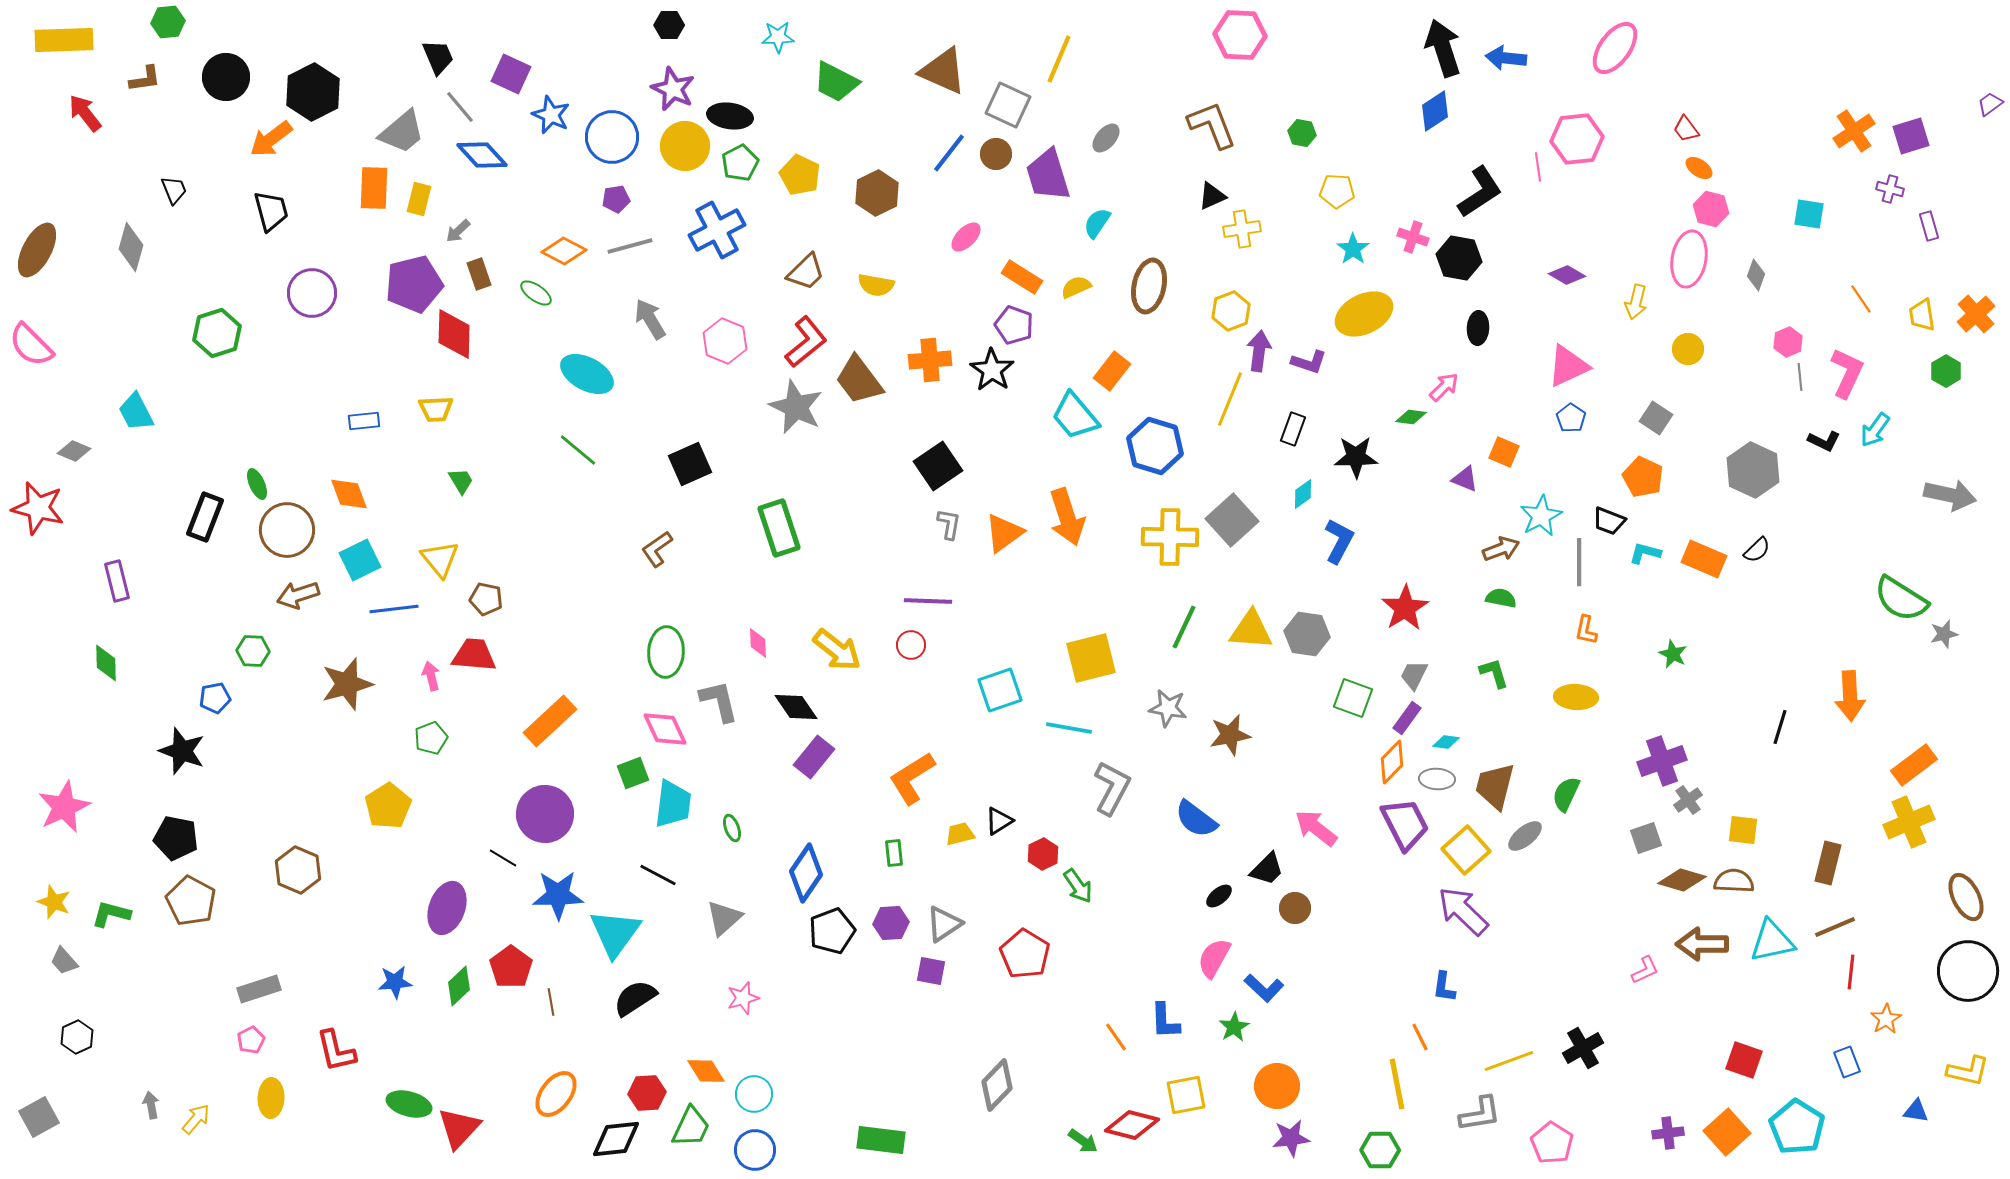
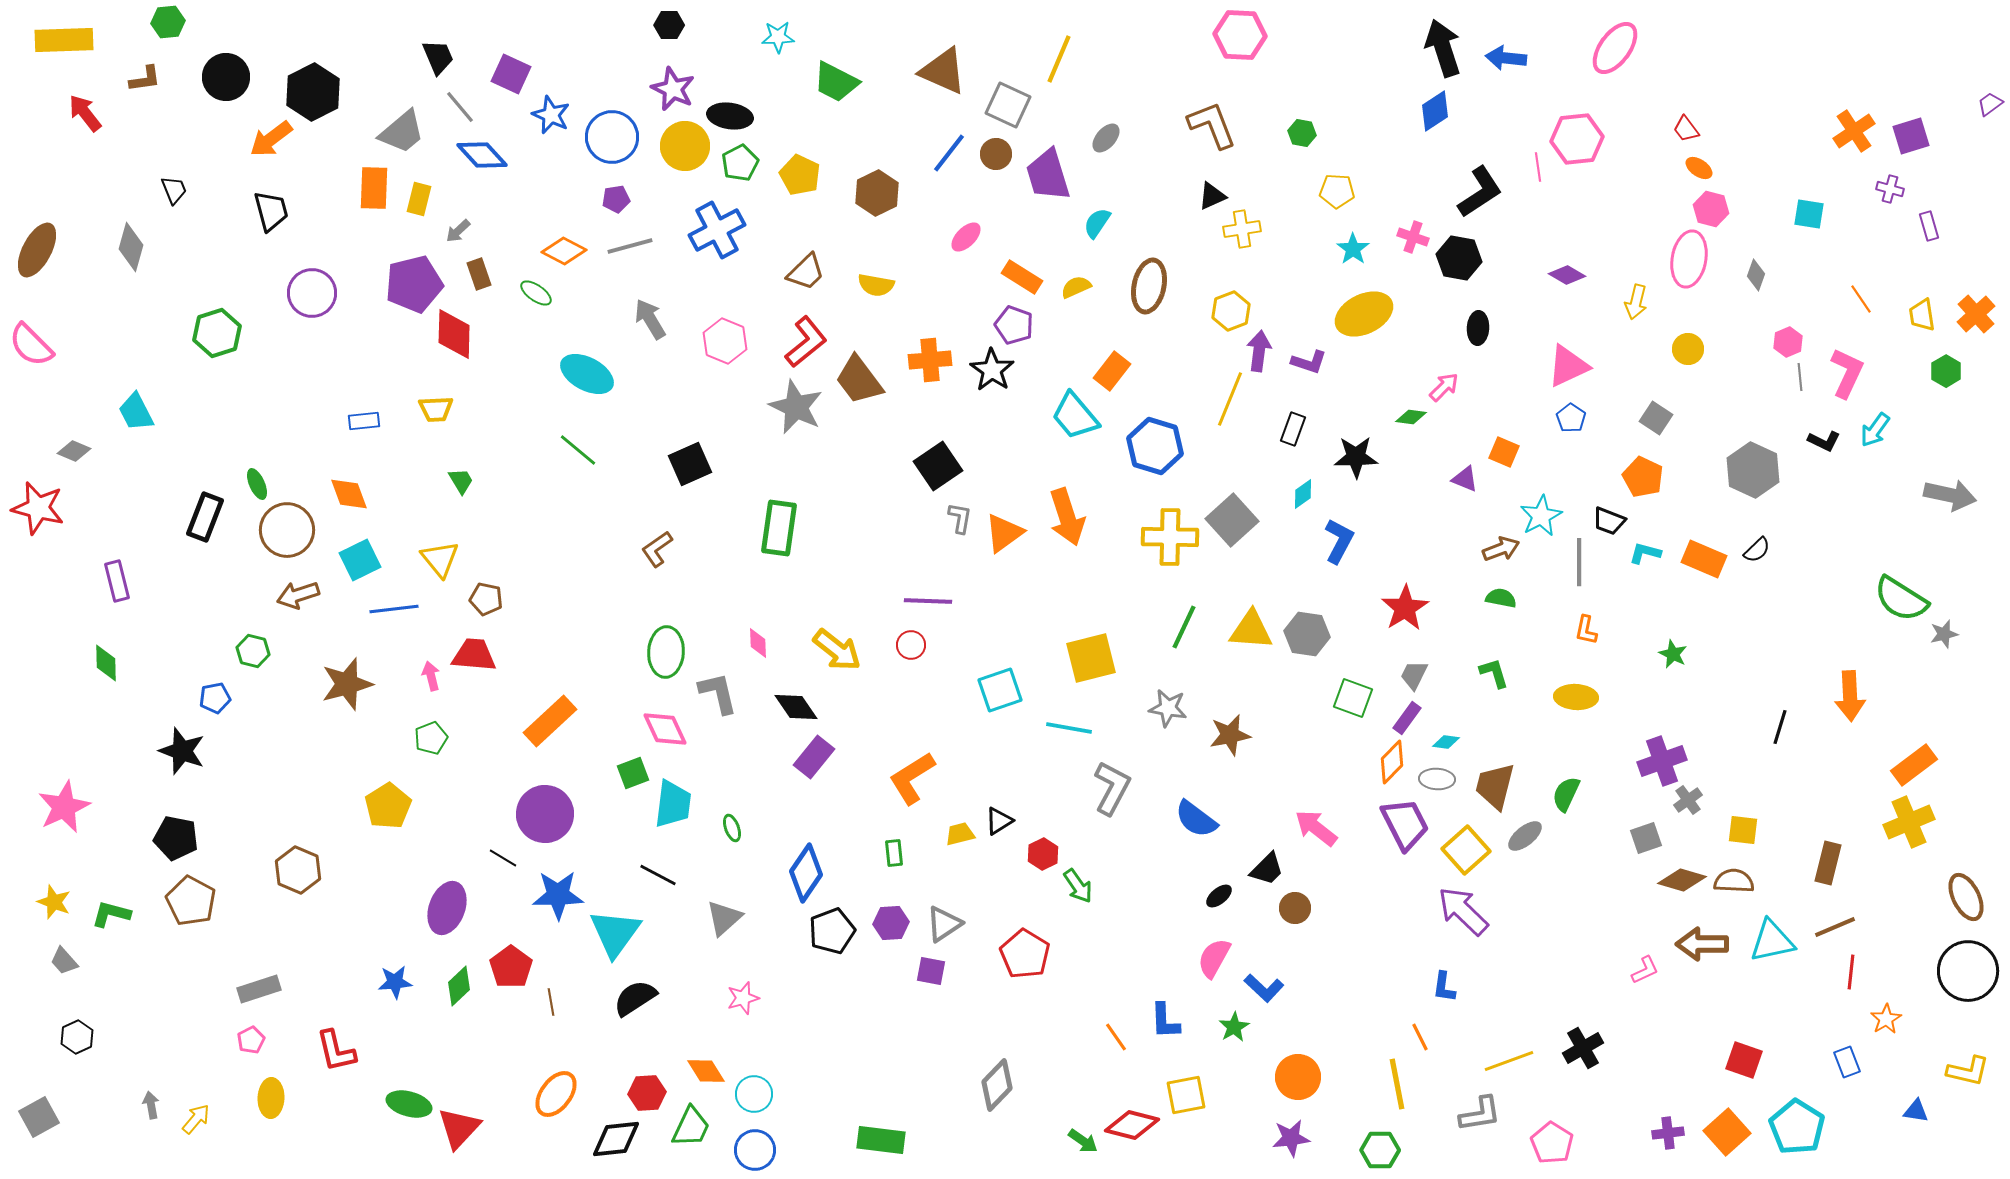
gray L-shape at (949, 524): moved 11 px right, 6 px up
green rectangle at (779, 528): rotated 26 degrees clockwise
green hexagon at (253, 651): rotated 12 degrees clockwise
gray L-shape at (719, 701): moved 1 px left, 8 px up
orange circle at (1277, 1086): moved 21 px right, 9 px up
